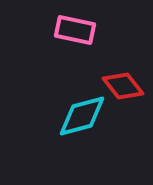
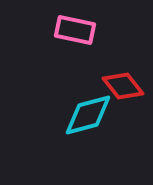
cyan diamond: moved 6 px right, 1 px up
